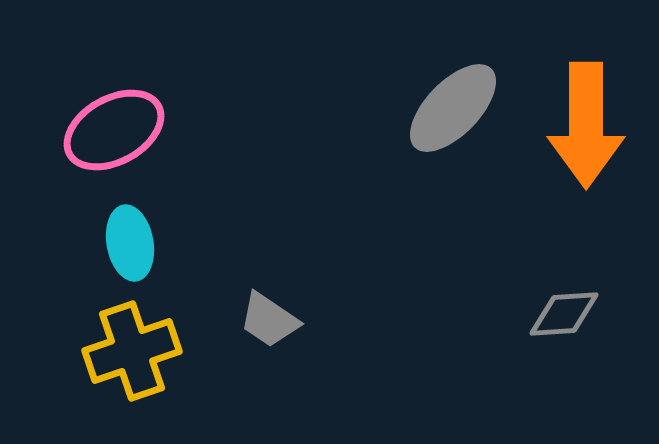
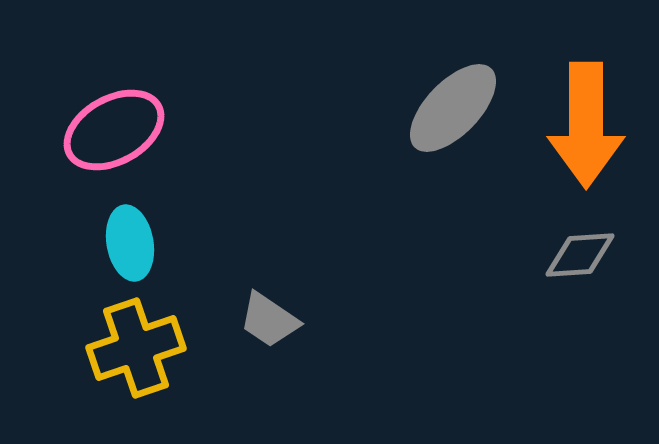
gray diamond: moved 16 px right, 59 px up
yellow cross: moved 4 px right, 3 px up
